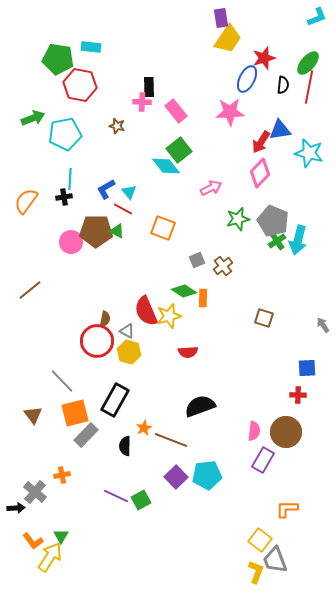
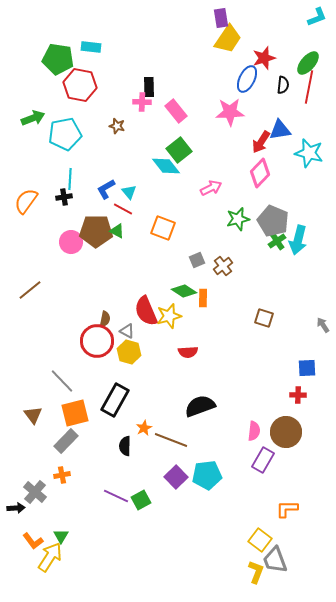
gray rectangle at (86, 435): moved 20 px left, 6 px down
